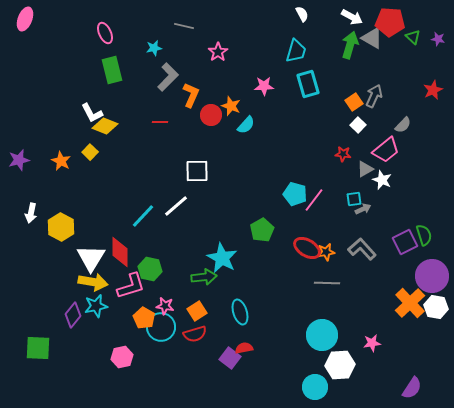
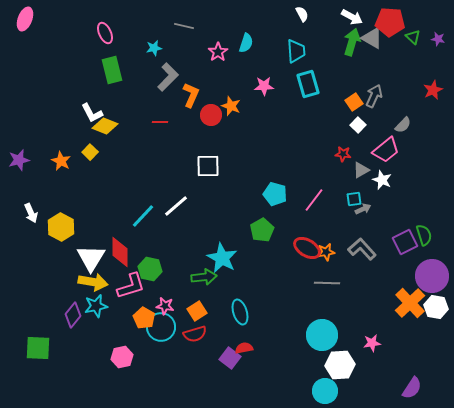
green arrow at (350, 45): moved 2 px right, 3 px up
cyan trapezoid at (296, 51): rotated 20 degrees counterclockwise
cyan semicircle at (246, 125): moved 82 px up; rotated 24 degrees counterclockwise
gray triangle at (365, 169): moved 4 px left, 1 px down
white square at (197, 171): moved 11 px right, 5 px up
cyan pentagon at (295, 194): moved 20 px left
white arrow at (31, 213): rotated 36 degrees counterclockwise
cyan circle at (315, 387): moved 10 px right, 4 px down
